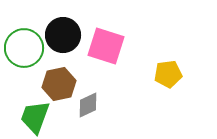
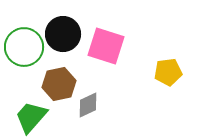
black circle: moved 1 px up
green circle: moved 1 px up
yellow pentagon: moved 2 px up
green trapezoid: moved 4 px left; rotated 21 degrees clockwise
